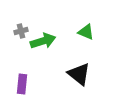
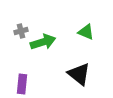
green arrow: moved 1 px down
